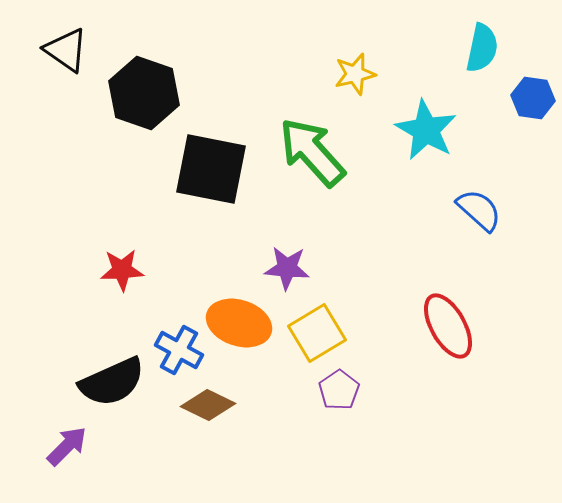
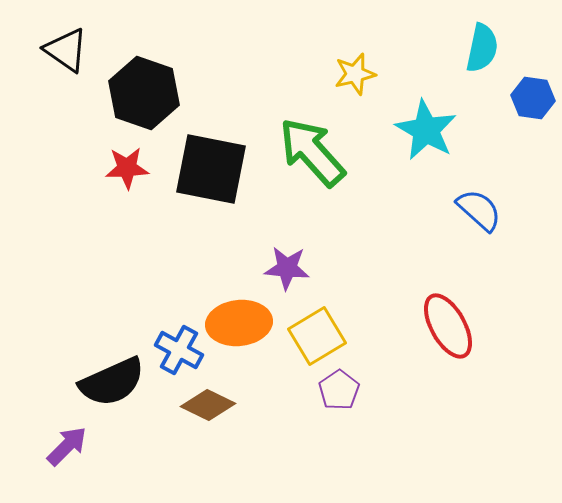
red star: moved 5 px right, 102 px up
orange ellipse: rotated 24 degrees counterclockwise
yellow square: moved 3 px down
